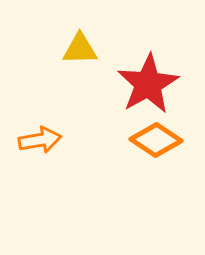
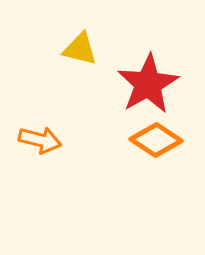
yellow triangle: rotated 15 degrees clockwise
orange arrow: rotated 24 degrees clockwise
